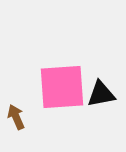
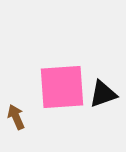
black triangle: moved 2 px right; rotated 8 degrees counterclockwise
